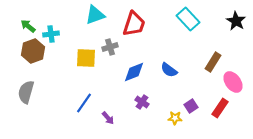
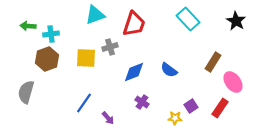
green arrow: rotated 35 degrees counterclockwise
brown hexagon: moved 14 px right, 8 px down
